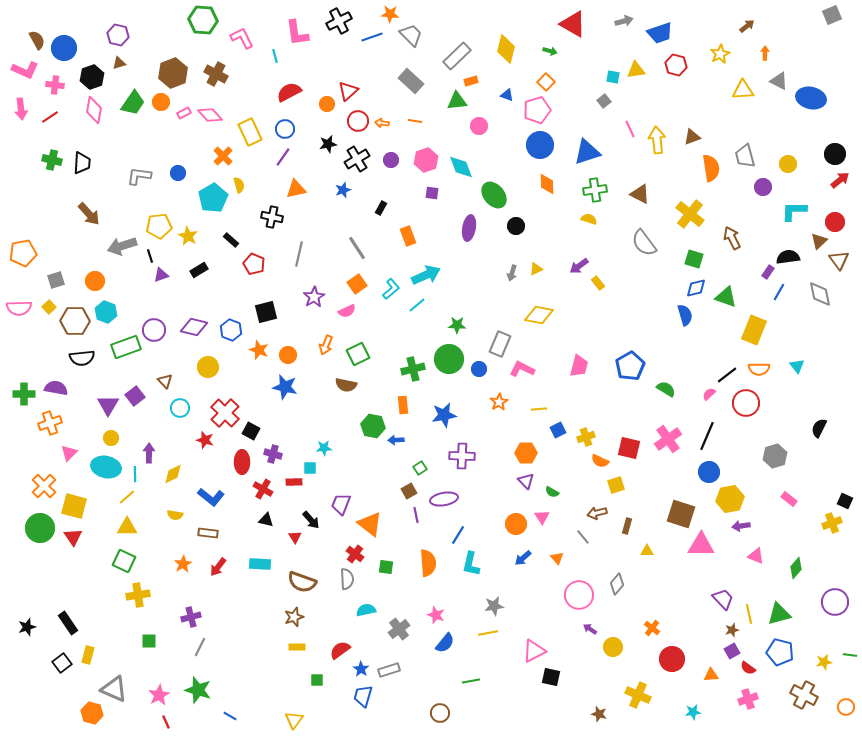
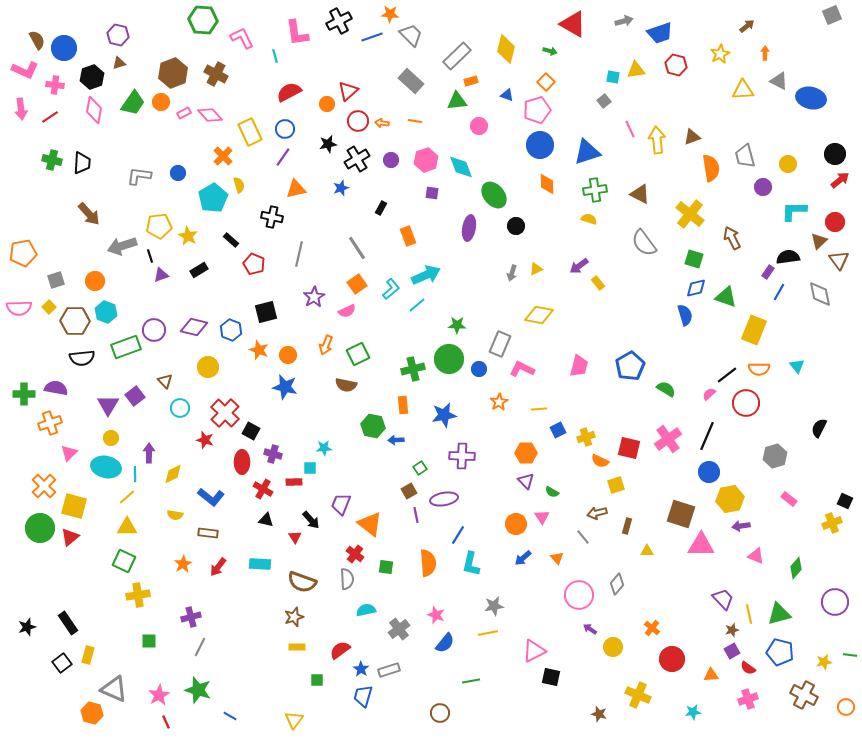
blue star at (343, 190): moved 2 px left, 2 px up
red triangle at (73, 537): moved 3 px left; rotated 24 degrees clockwise
